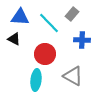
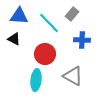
blue triangle: moved 1 px left, 1 px up
